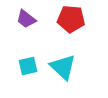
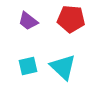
purple trapezoid: moved 2 px right, 2 px down
